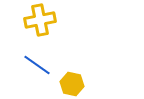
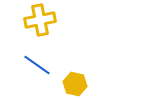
yellow hexagon: moved 3 px right
